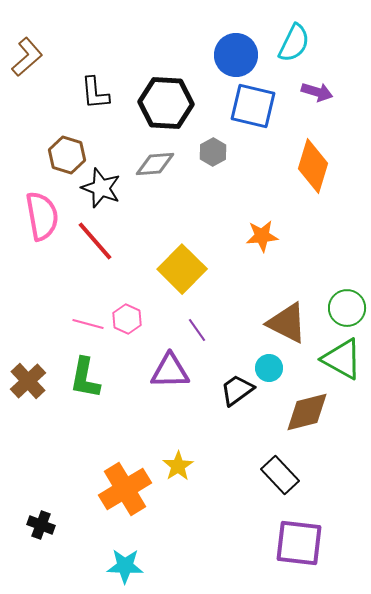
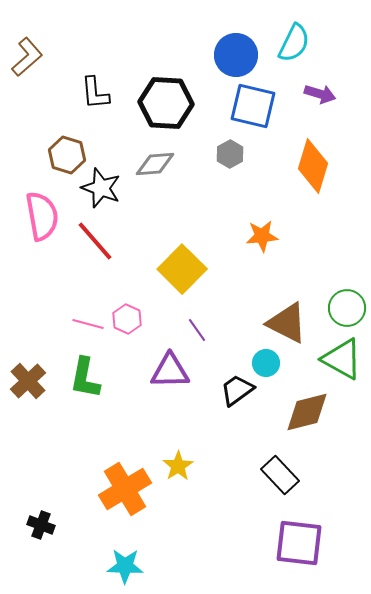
purple arrow: moved 3 px right, 2 px down
gray hexagon: moved 17 px right, 2 px down
cyan circle: moved 3 px left, 5 px up
